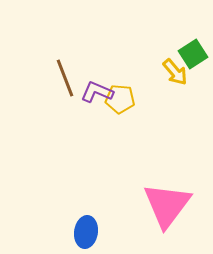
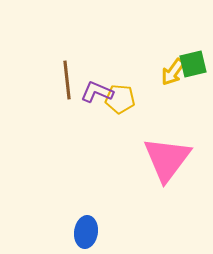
green square: moved 10 px down; rotated 20 degrees clockwise
yellow arrow: moved 2 px left; rotated 76 degrees clockwise
brown line: moved 2 px right, 2 px down; rotated 15 degrees clockwise
pink triangle: moved 46 px up
